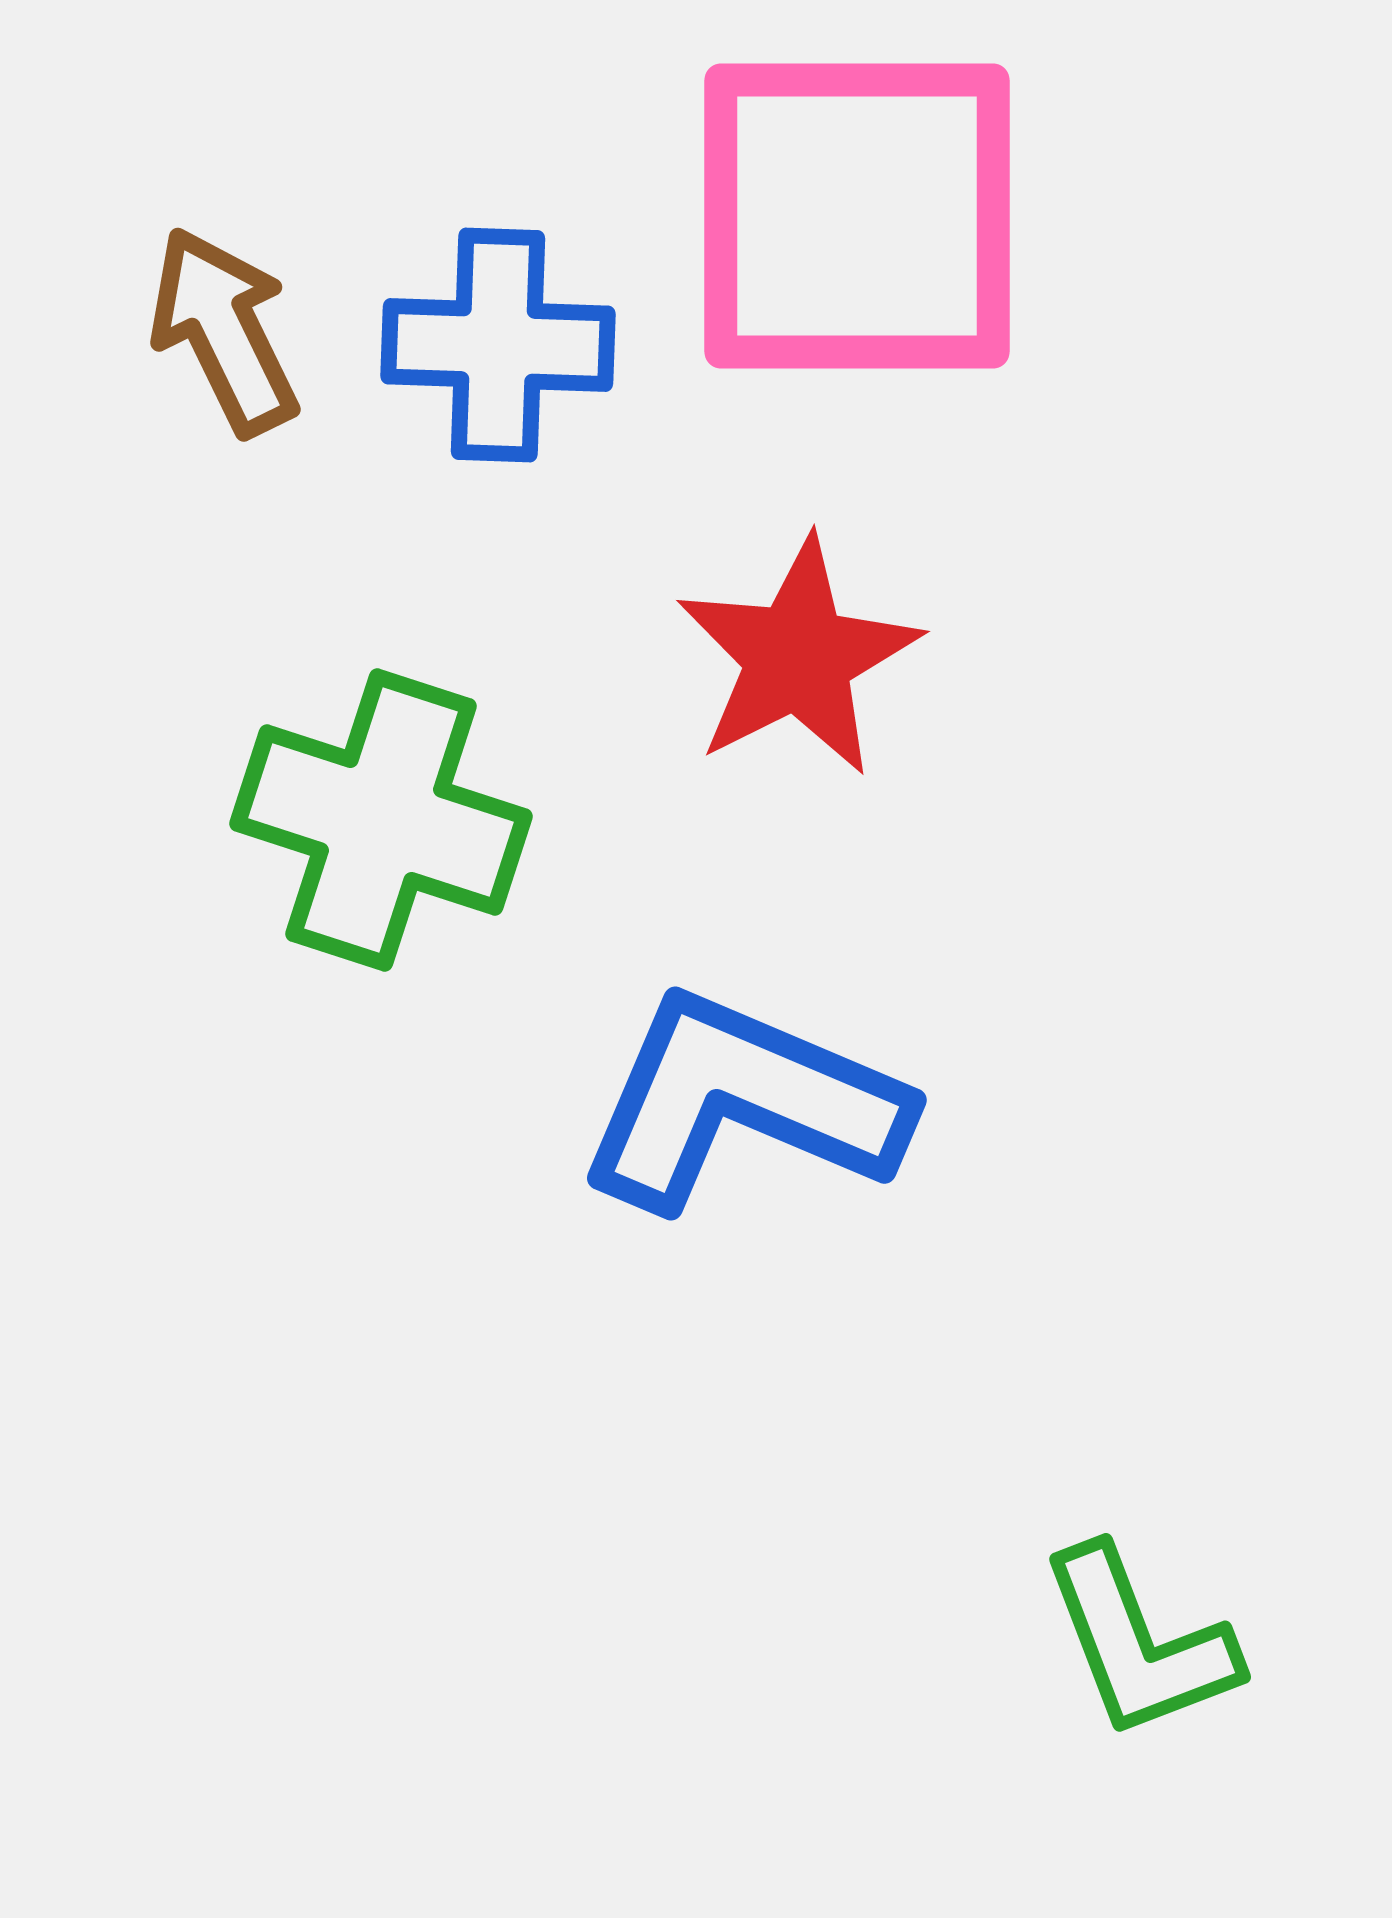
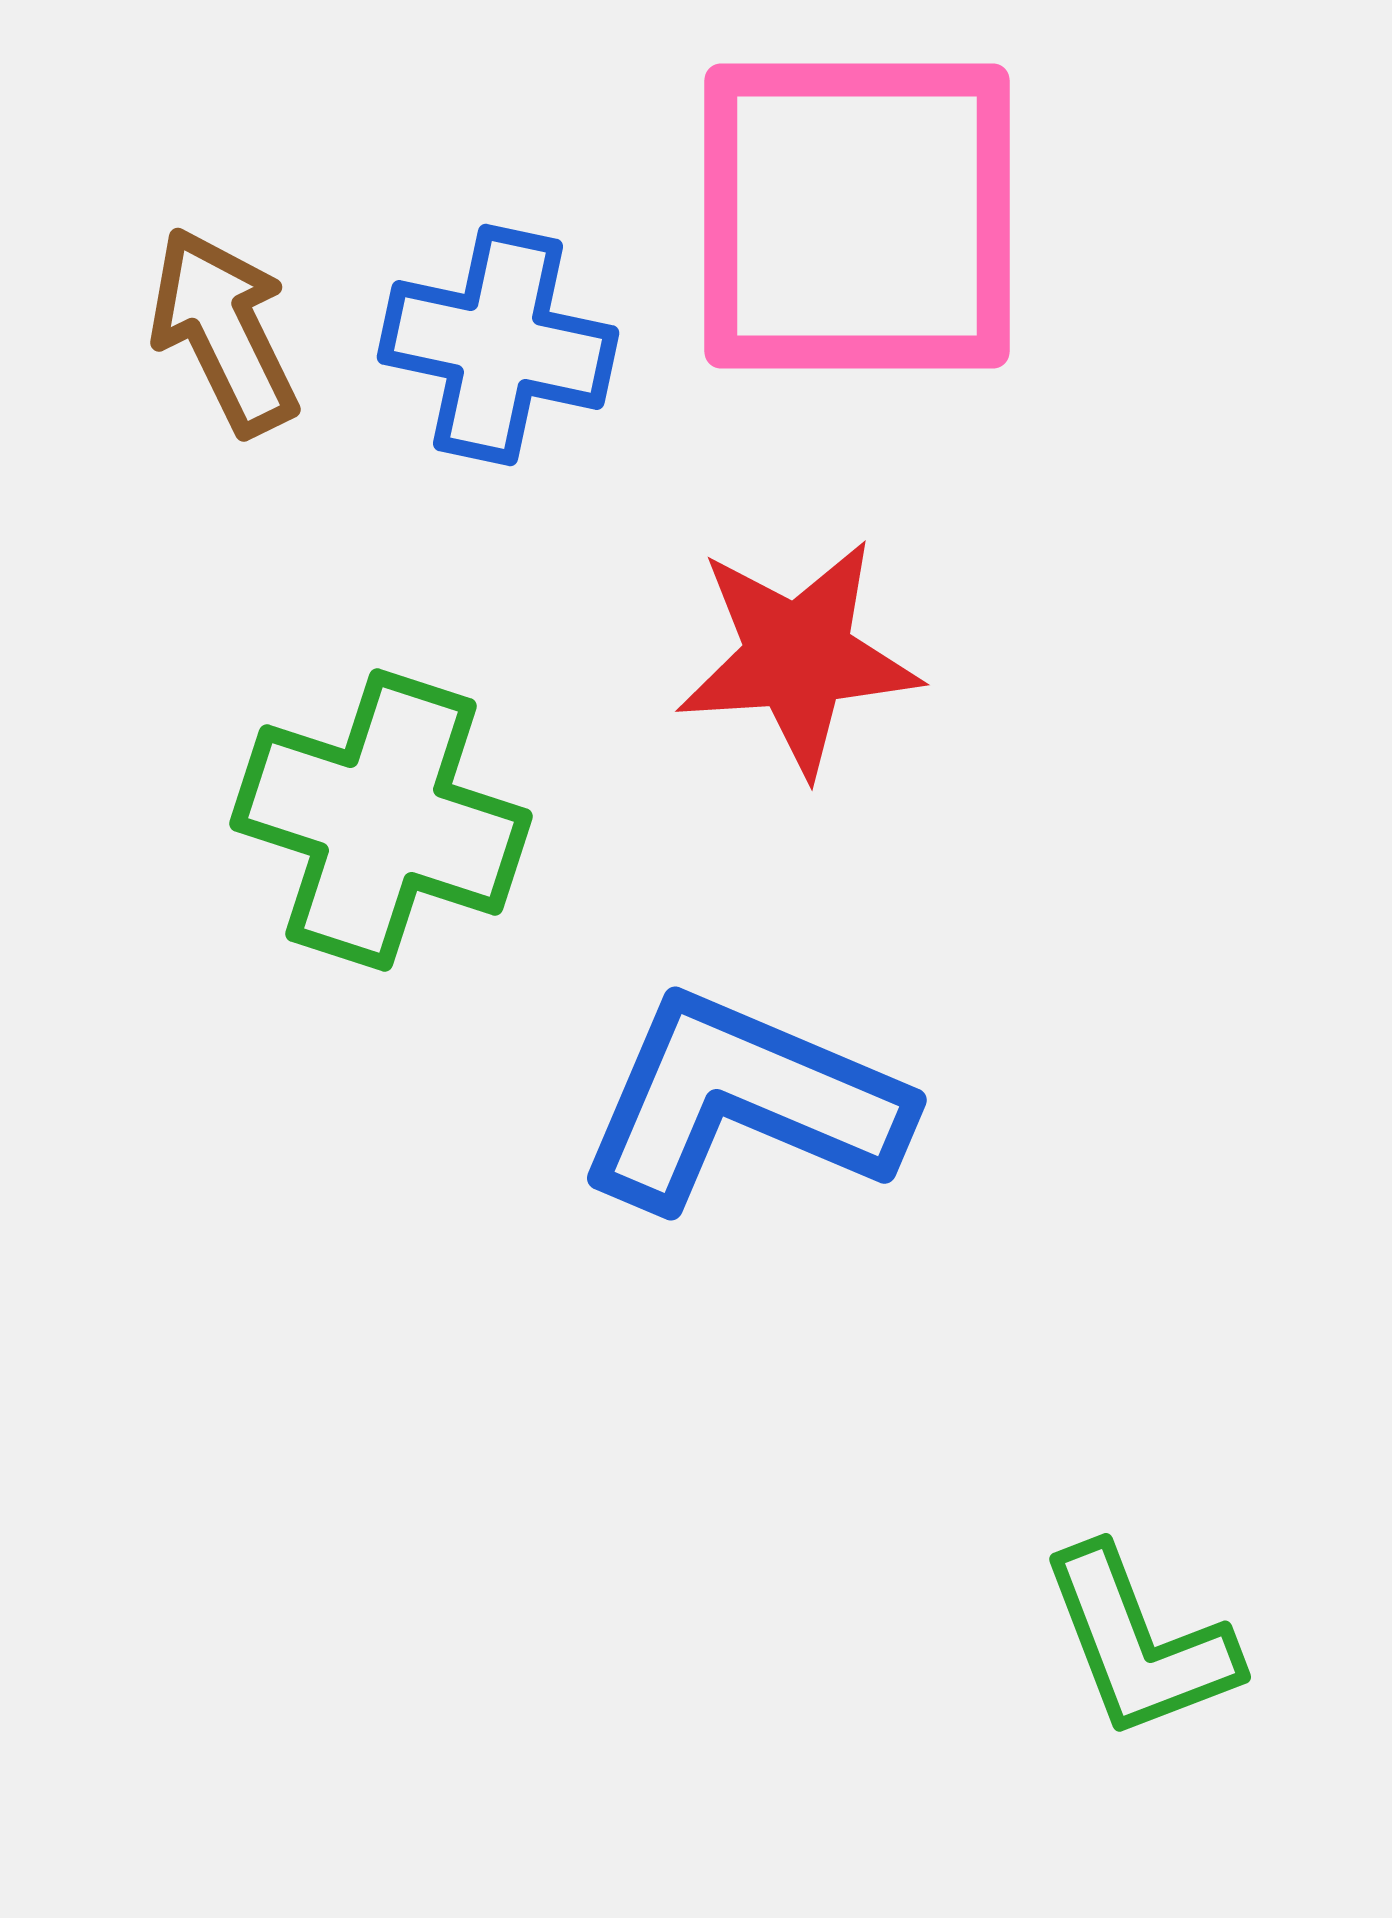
blue cross: rotated 10 degrees clockwise
red star: rotated 23 degrees clockwise
